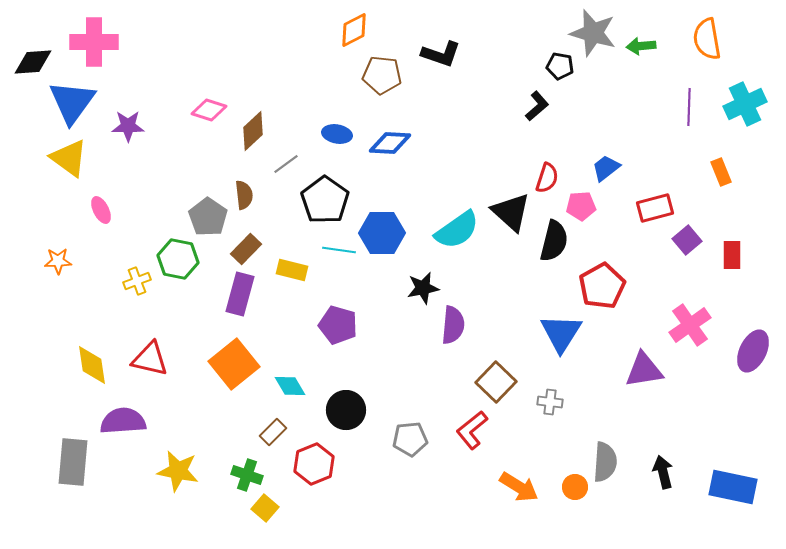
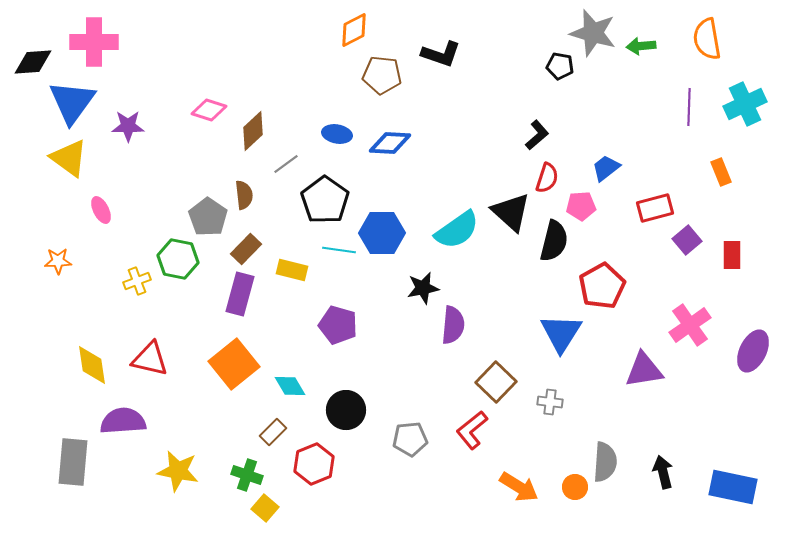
black L-shape at (537, 106): moved 29 px down
